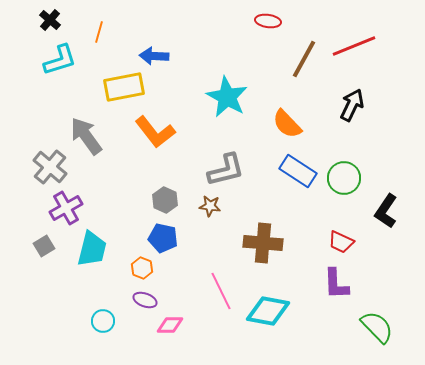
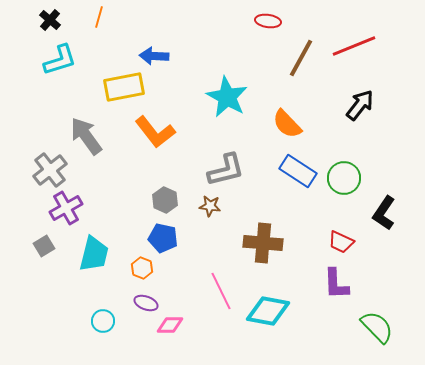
orange line: moved 15 px up
brown line: moved 3 px left, 1 px up
black arrow: moved 8 px right; rotated 12 degrees clockwise
gray cross: moved 3 px down; rotated 12 degrees clockwise
black L-shape: moved 2 px left, 2 px down
cyan trapezoid: moved 2 px right, 5 px down
purple ellipse: moved 1 px right, 3 px down
